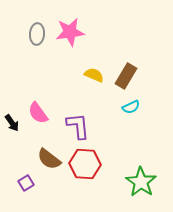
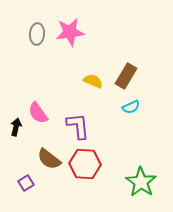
yellow semicircle: moved 1 px left, 6 px down
black arrow: moved 4 px right, 4 px down; rotated 132 degrees counterclockwise
